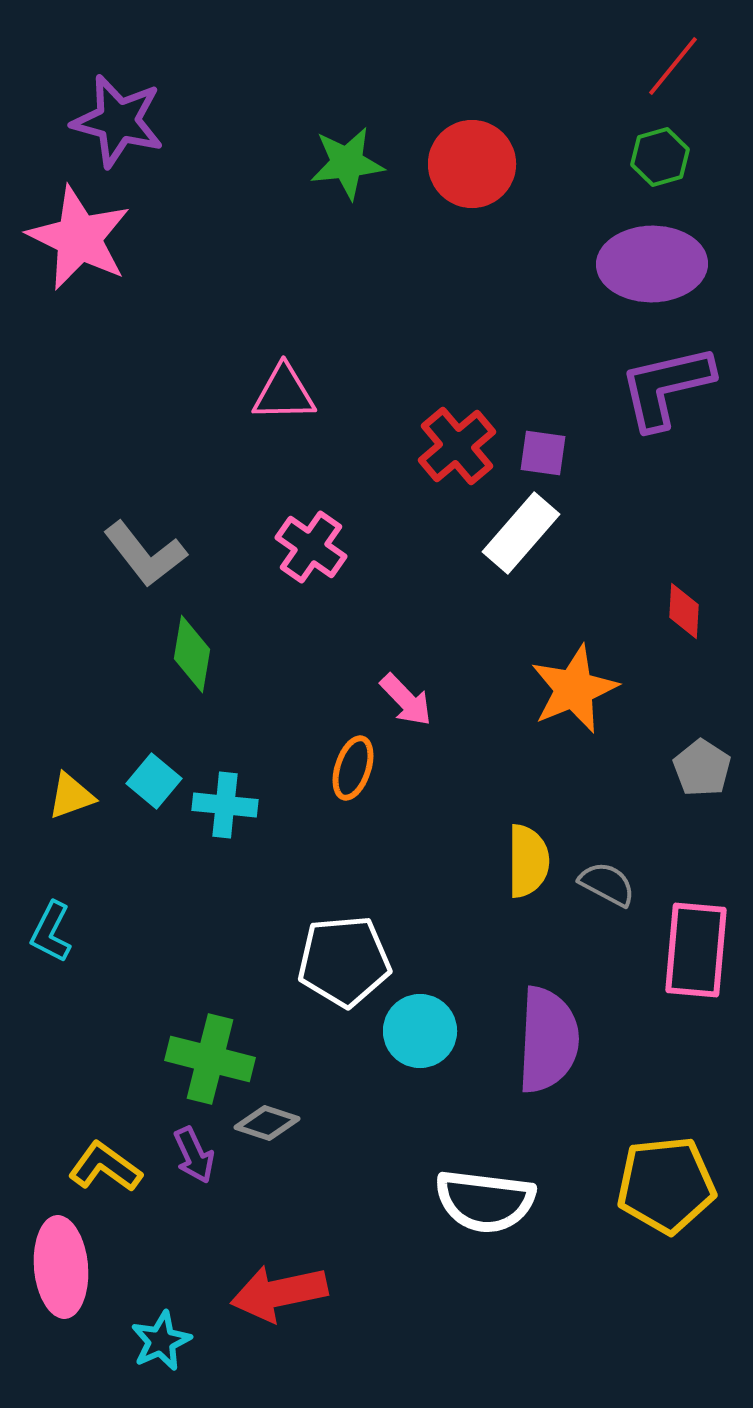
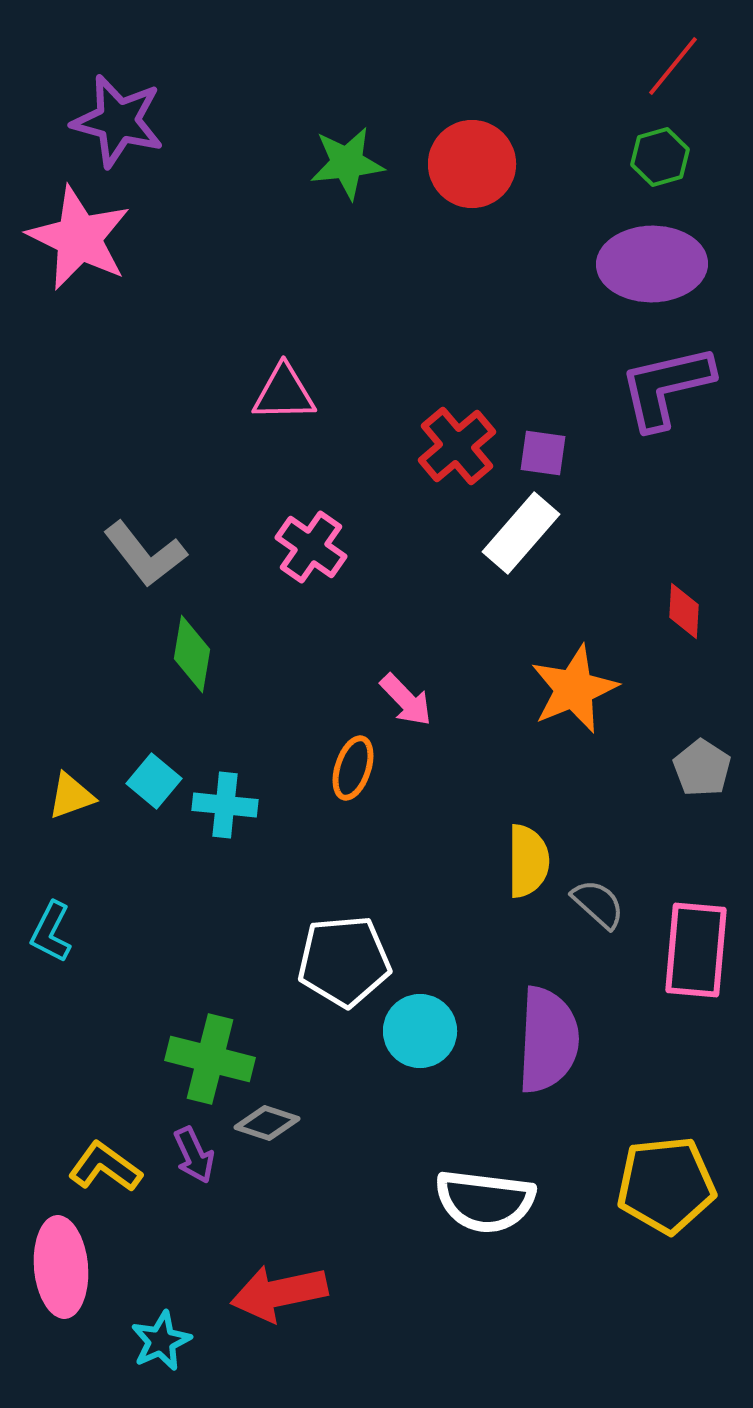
gray semicircle: moved 9 px left, 20 px down; rotated 14 degrees clockwise
